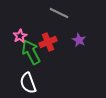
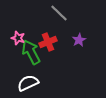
gray line: rotated 18 degrees clockwise
pink star: moved 2 px left, 2 px down; rotated 24 degrees counterclockwise
purple star: rotated 16 degrees clockwise
white semicircle: rotated 85 degrees clockwise
